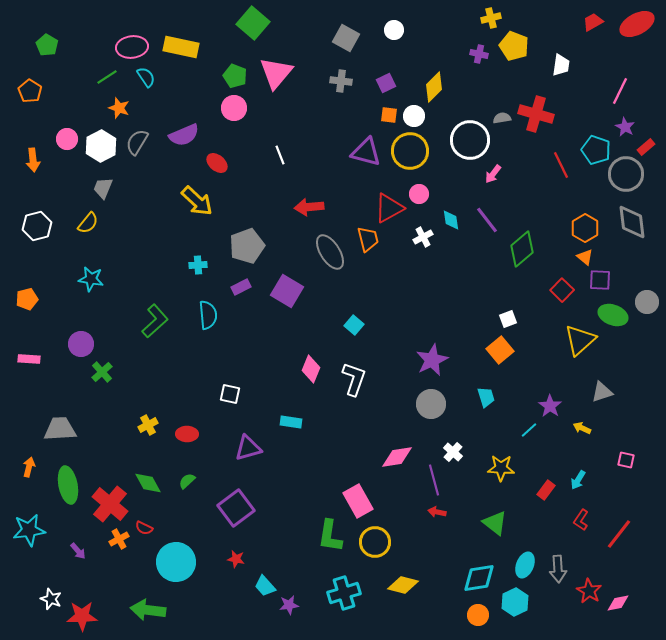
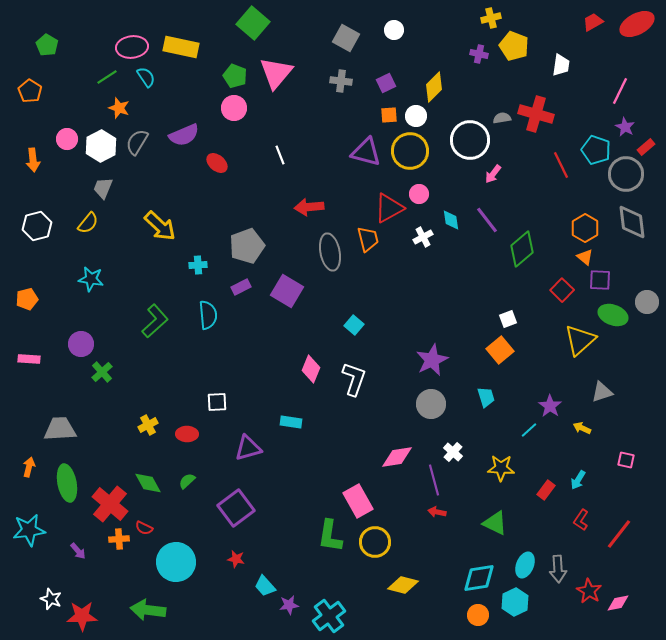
orange square at (389, 115): rotated 12 degrees counterclockwise
white circle at (414, 116): moved 2 px right
yellow arrow at (197, 201): moved 37 px left, 25 px down
gray ellipse at (330, 252): rotated 21 degrees clockwise
white square at (230, 394): moved 13 px left, 8 px down; rotated 15 degrees counterclockwise
green ellipse at (68, 485): moved 1 px left, 2 px up
green triangle at (495, 523): rotated 12 degrees counterclockwise
orange cross at (119, 539): rotated 24 degrees clockwise
cyan cross at (344, 593): moved 15 px left, 23 px down; rotated 20 degrees counterclockwise
